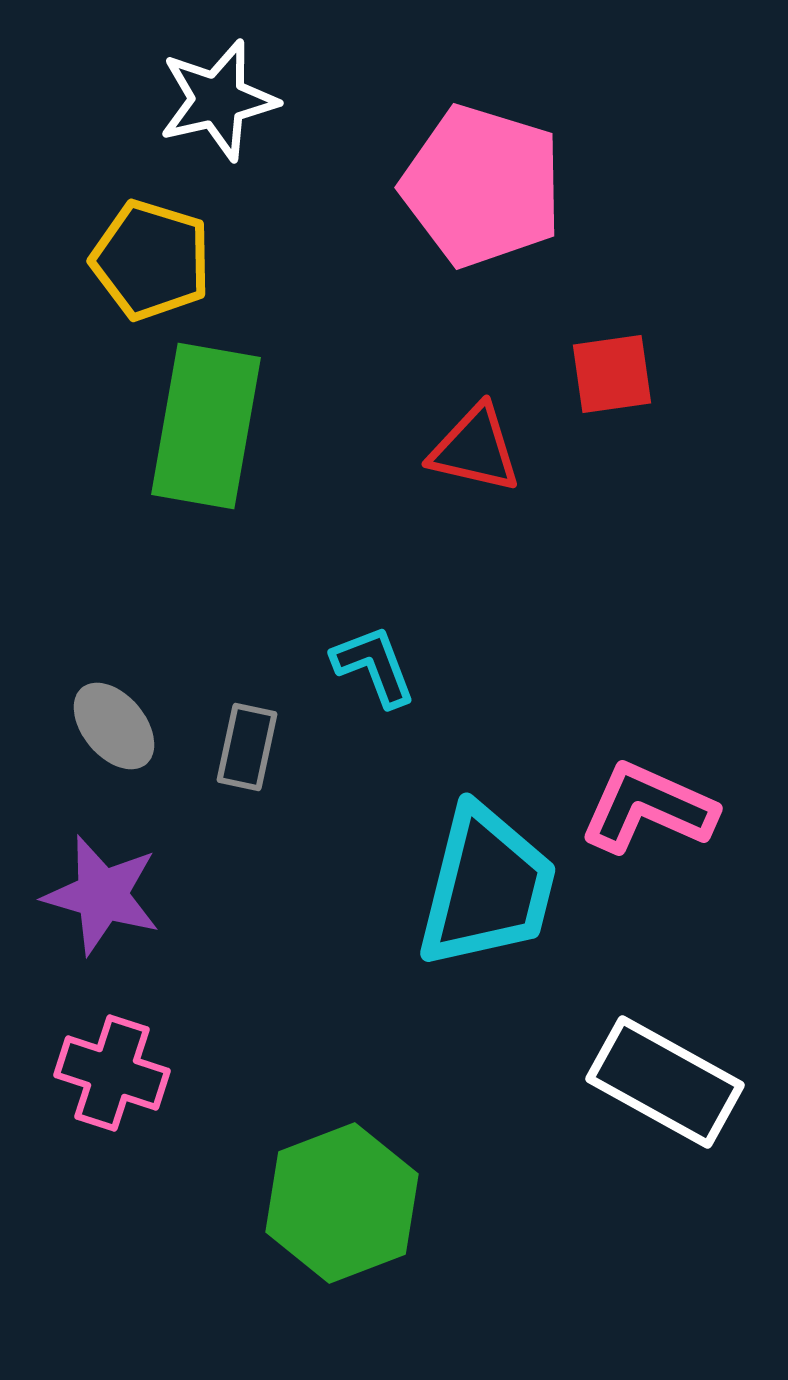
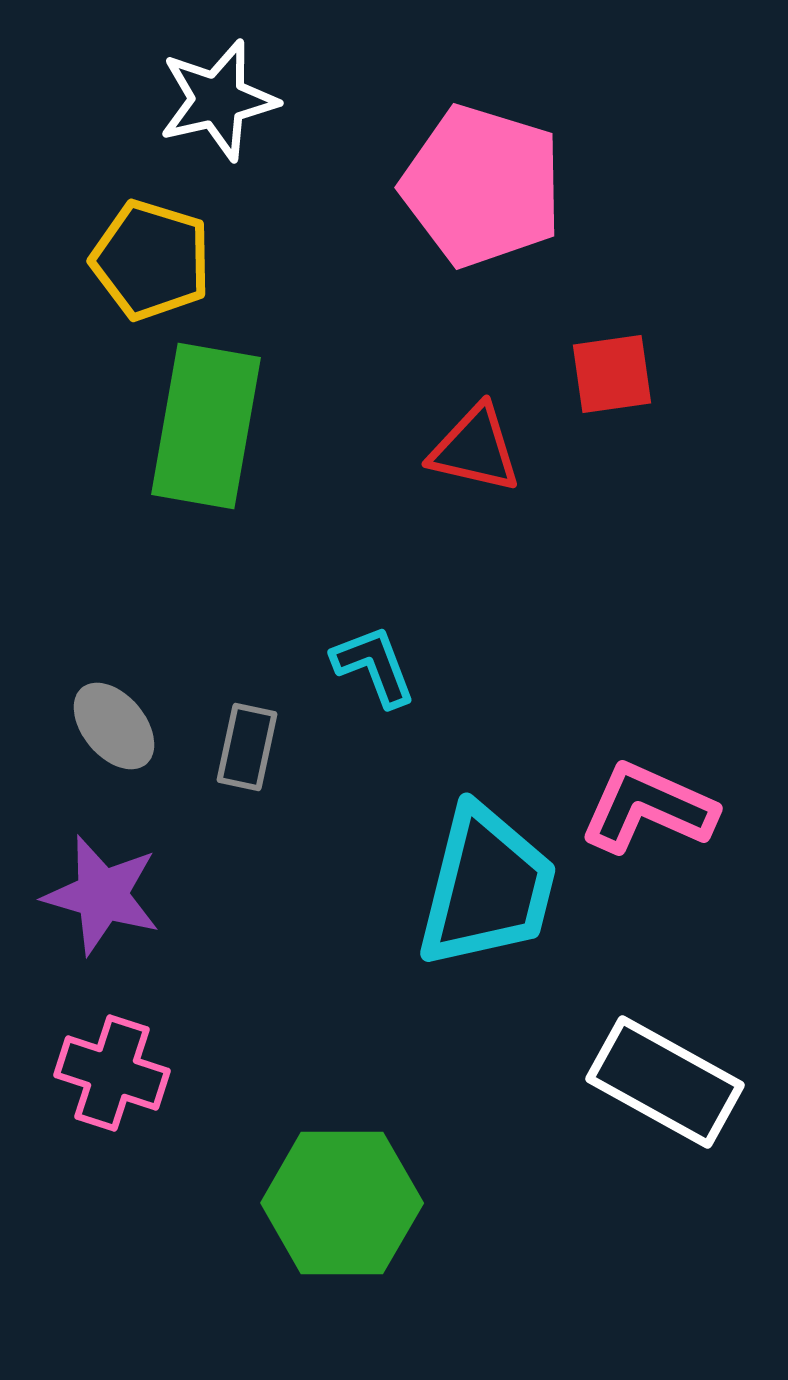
green hexagon: rotated 21 degrees clockwise
